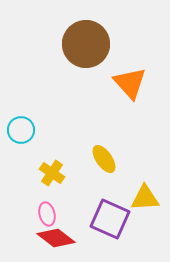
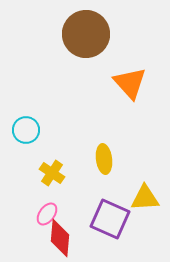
brown circle: moved 10 px up
cyan circle: moved 5 px right
yellow ellipse: rotated 28 degrees clockwise
pink ellipse: rotated 50 degrees clockwise
red diamond: moved 4 px right; rotated 57 degrees clockwise
